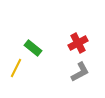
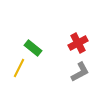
yellow line: moved 3 px right
